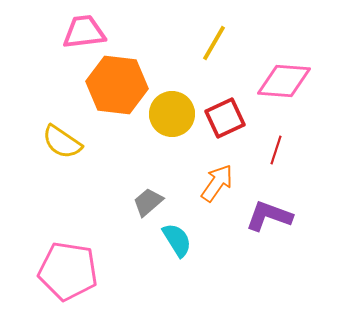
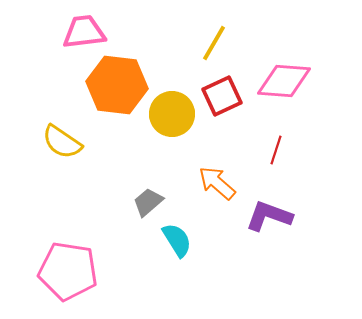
red square: moved 3 px left, 22 px up
orange arrow: rotated 84 degrees counterclockwise
